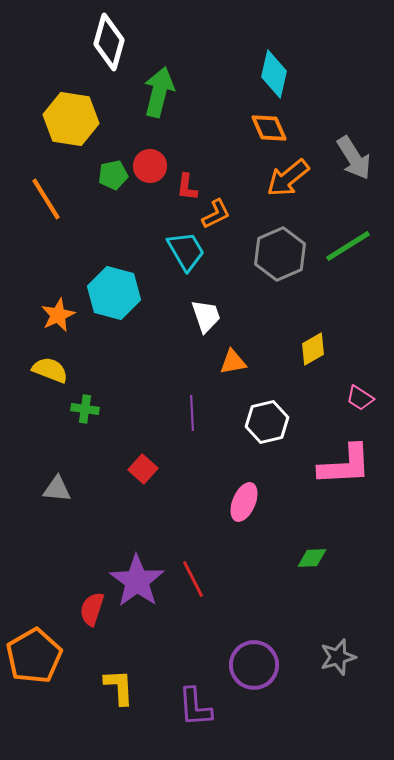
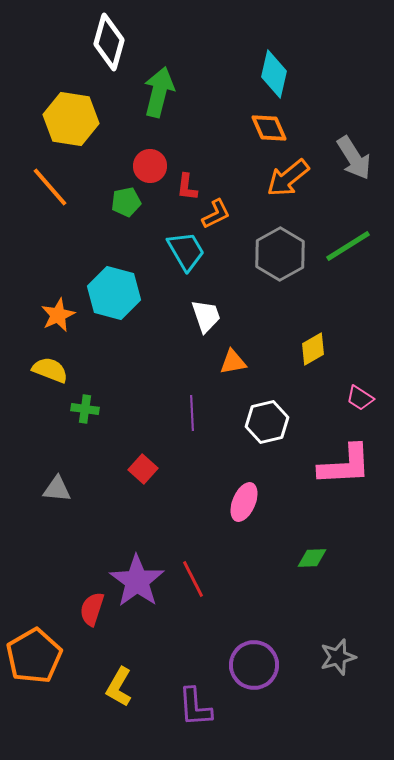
green pentagon: moved 13 px right, 27 px down
orange line: moved 4 px right, 12 px up; rotated 9 degrees counterclockwise
gray hexagon: rotated 6 degrees counterclockwise
yellow L-shape: rotated 147 degrees counterclockwise
